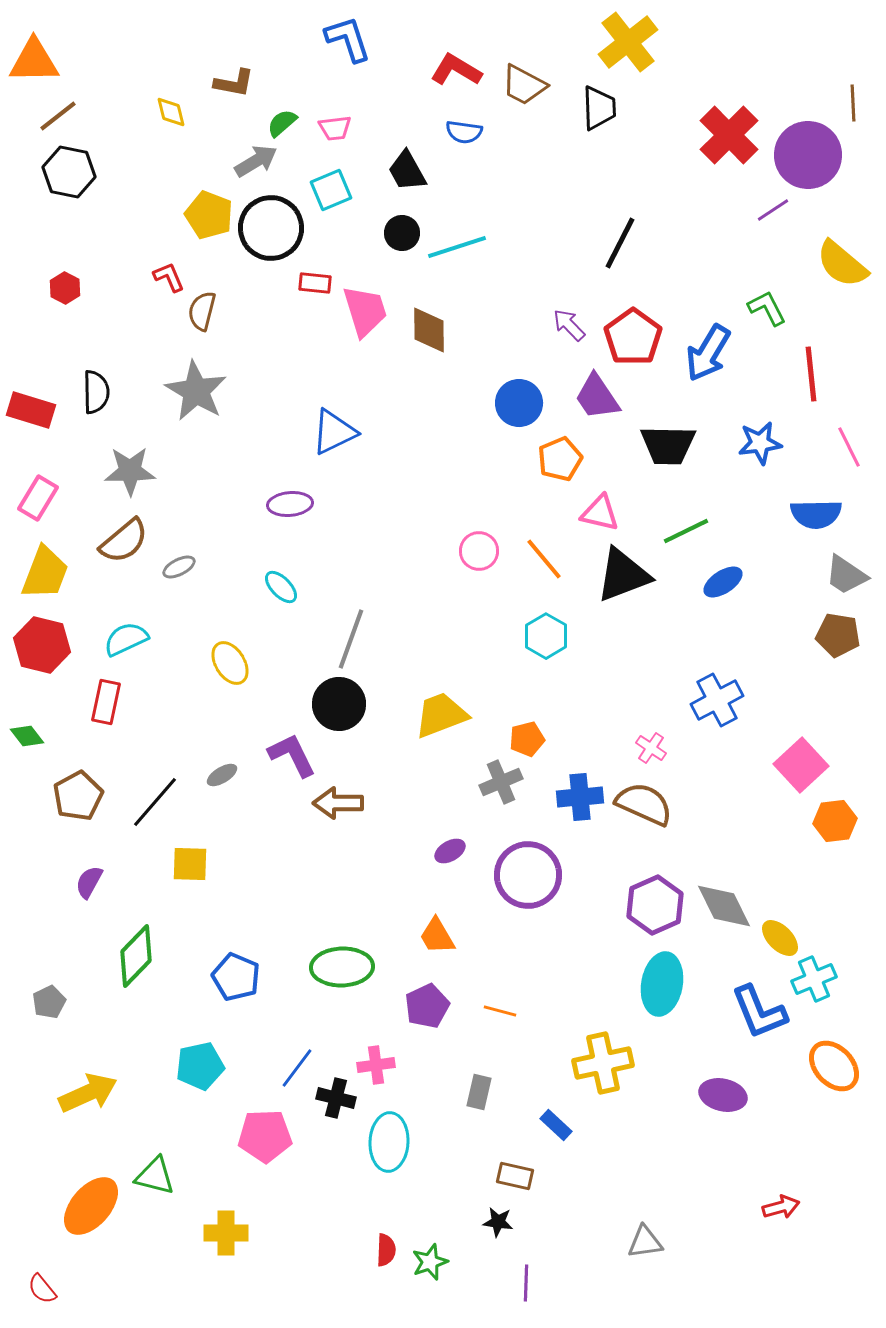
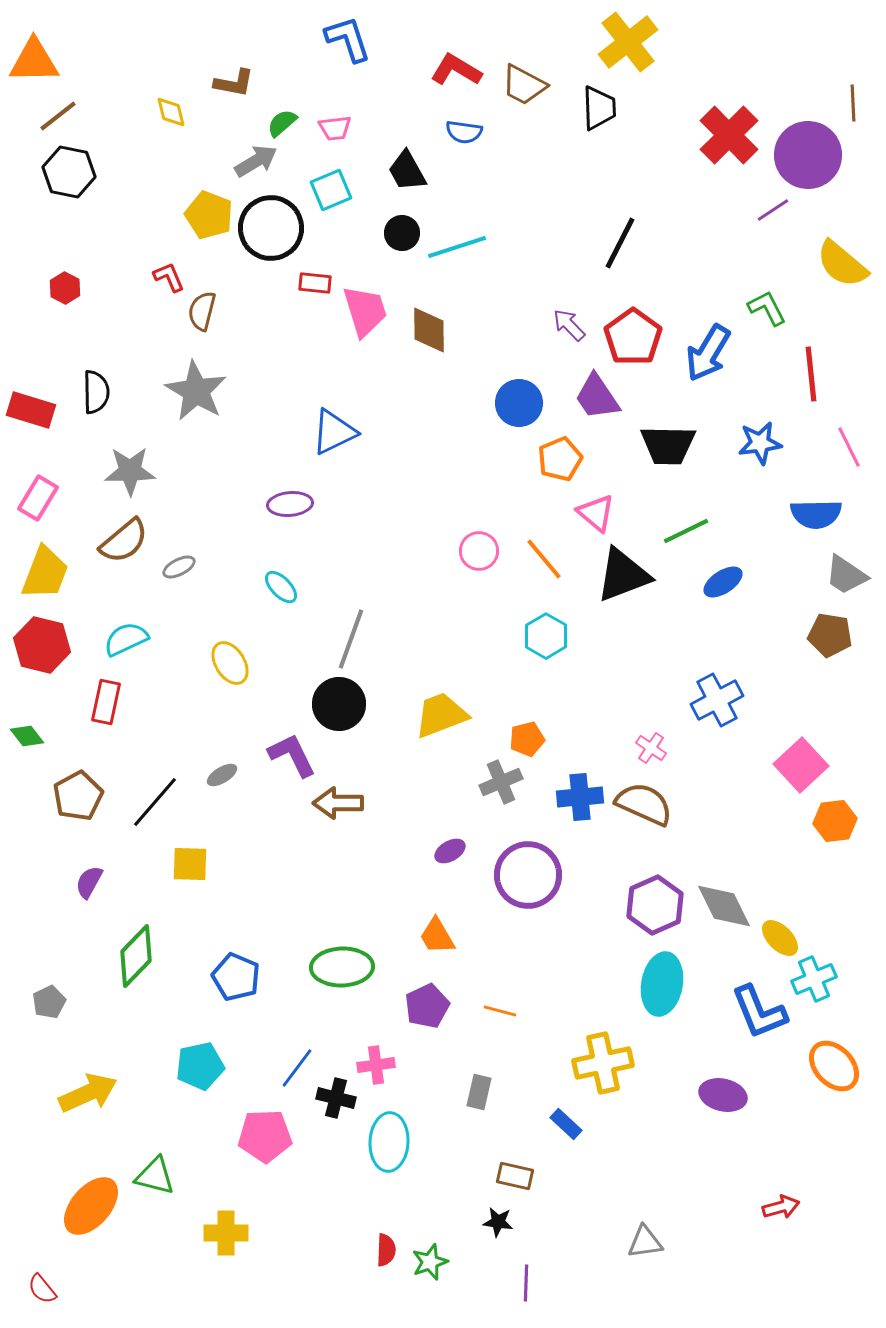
pink triangle at (600, 513): moved 4 px left; rotated 27 degrees clockwise
brown pentagon at (838, 635): moved 8 px left
blue rectangle at (556, 1125): moved 10 px right, 1 px up
